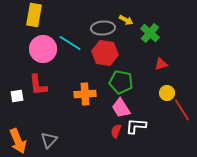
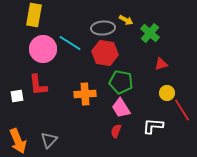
white L-shape: moved 17 px right
